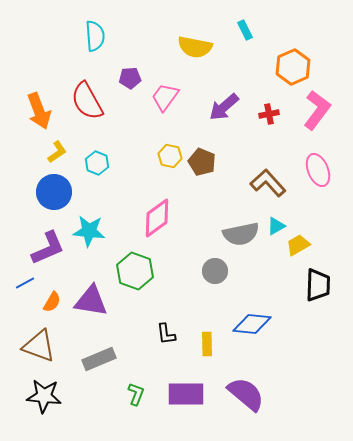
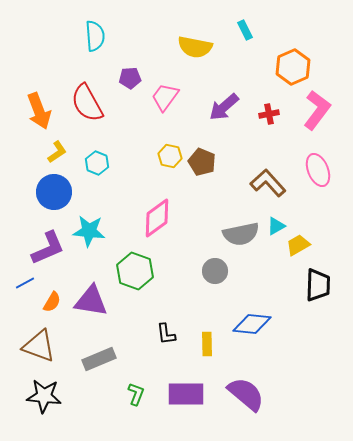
red semicircle: moved 2 px down
